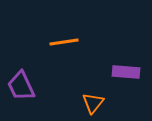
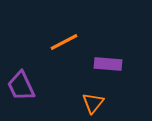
orange line: rotated 20 degrees counterclockwise
purple rectangle: moved 18 px left, 8 px up
